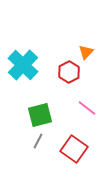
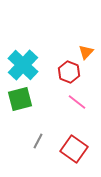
red hexagon: rotated 10 degrees counterclockwise
pink line: moved 10 px left, 6 px up
green square: moved 20 px left, 16 px up
